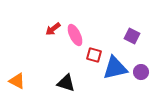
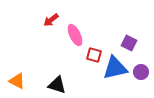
red arrow: moved 2 px left, 9 px up
purple square: moved 3 px left, 7 px down
black triangle: moved 9 px left, 2 px down
